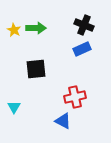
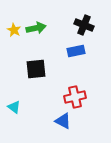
green arrow: rotated 12 degrees counterclockwise
blue rectangle: moved 6 px left, 2 px down; rotated 12 degrees clockwise
cyan triangle: rotated 24 degrees counterclockwise
